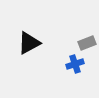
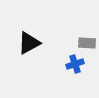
gray rectangle: rotated 24 degrees clockwise
